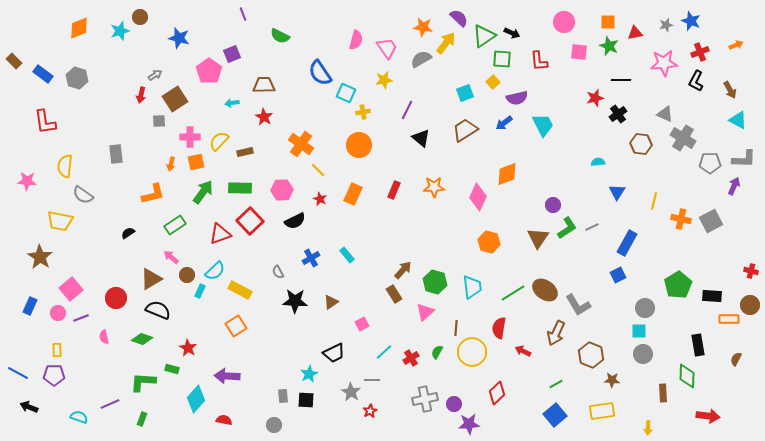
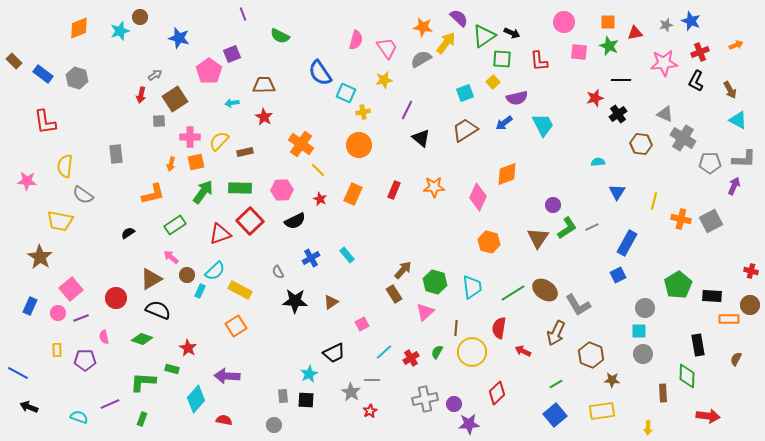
purple pentagon at (54, 375): moved 31 px right, 15 px up
